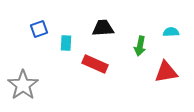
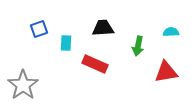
green arrow: moved 2 px left
